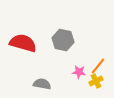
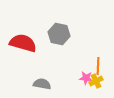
gray hexagon: moved 4 px left, 6 px up
orange line: rotated 36 degrees counterclockwise
pink star: moved 7 px right, 6 px down
